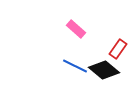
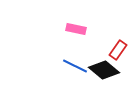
pink rectangle: rotated 30 degrees counterclockwise
red rectangle: moved 1 px down
